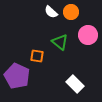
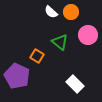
orange square: rotated 24 degrees clockwise
